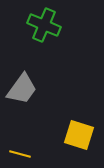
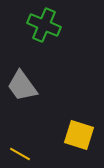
gray trapezoid: moved 3 px up; rotated 108 degrees clockwise
yellow line: rotated 15 degrees clockwise
